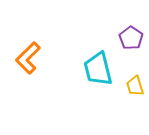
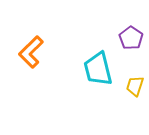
orange L-shape: moved 3 px right, 6 px up
yellow trapezoid: rotated 35 degrees clockwise
